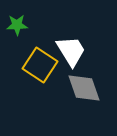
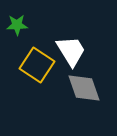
yellow square: moved 3 px left
